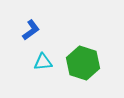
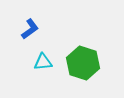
blue L-shape: moved 1 px left, 1 px up
